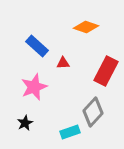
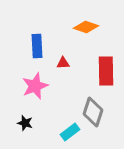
blue rectangle: rotated 45 degrees clockwise
red rectangle: rotated 28 degrees counterclockwise
pink star: moved 1 px right, 1 px up
gray diamond: rotated 24 degrees counterclockwise
black star: rotated 28 degrees counterclockwise
cyan rectangle: rotated 18 degrees counterclockwise
